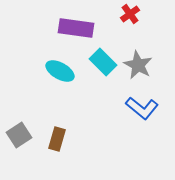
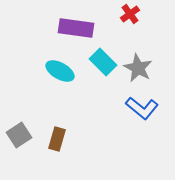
gray star: moved 3 px down
